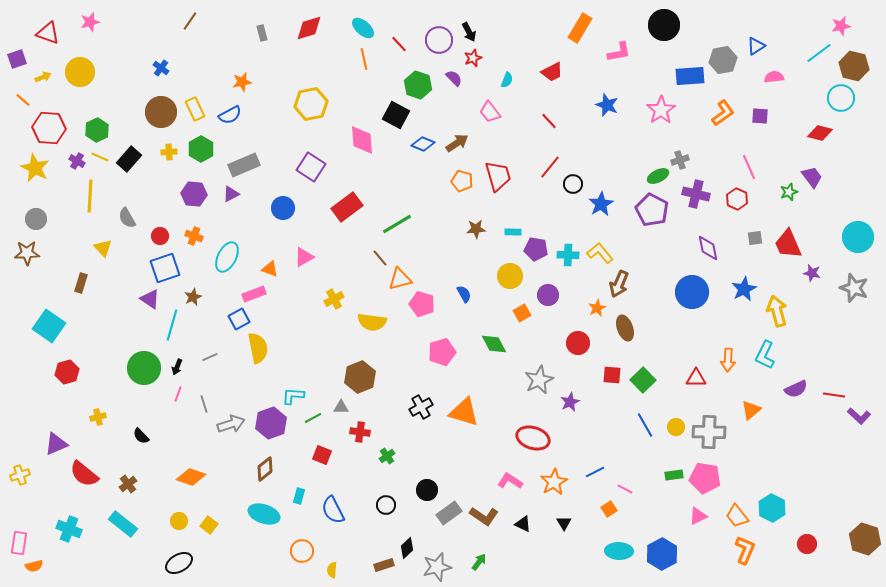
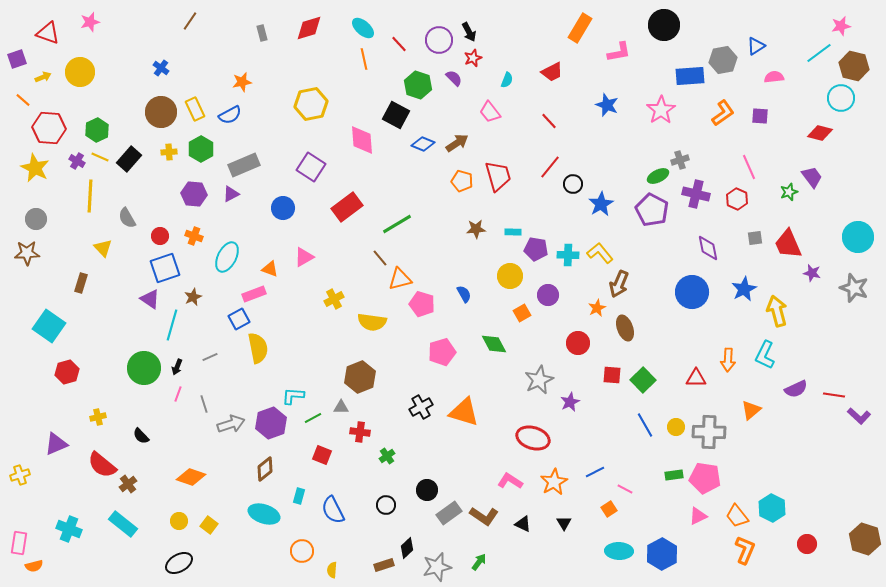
red semicircle at (84, 474): moved 18 px right, 9 px up
